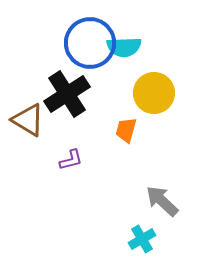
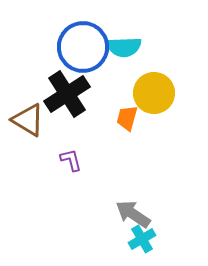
blue circle: moved 7 px left, 4 px down
orange trapezoid: moved 1 px right, 12 px up
purple L-shape: rotated 90 degrees counterclockwise
gray arrow: moved 29 px left, 13 px down; rotated 9 degrees counterclockwise
